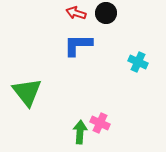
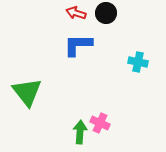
cyan cross: rotated 12 degrees counterclockwise
